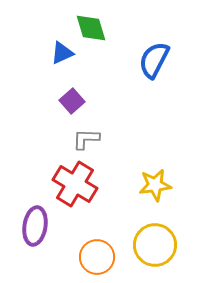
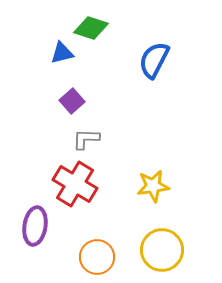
green diamond: rotated 56 degrees counterclockwise
blue triangle: rotated 10 degrees clockwise
yellow star: moved 2 px left, 1 px down
yellow circle: moved 7 px right, 5 px down
